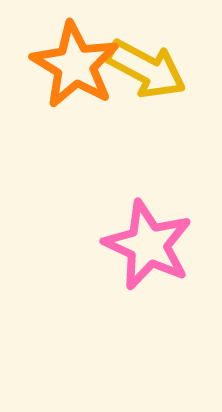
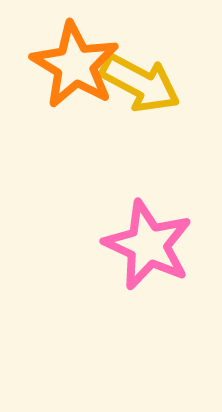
yellow arrow: moved 6 px left, 14 px down
